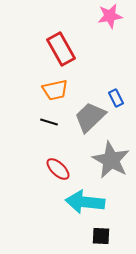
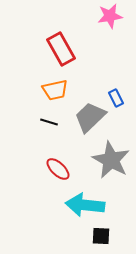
cyan arrow: moved 3 px down
